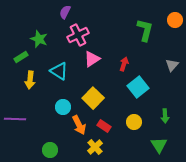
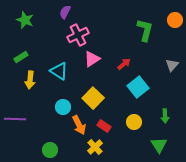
green star: moved 14 px left, 19 px up
red arrow: rotated 32 degrees clockwise
